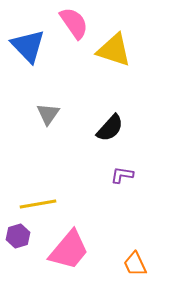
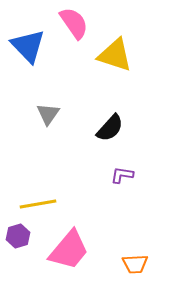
yellow triangle: moved 1 px right, 5 px down
orange trapezoid: rotated 68 degrees counterclockwise
